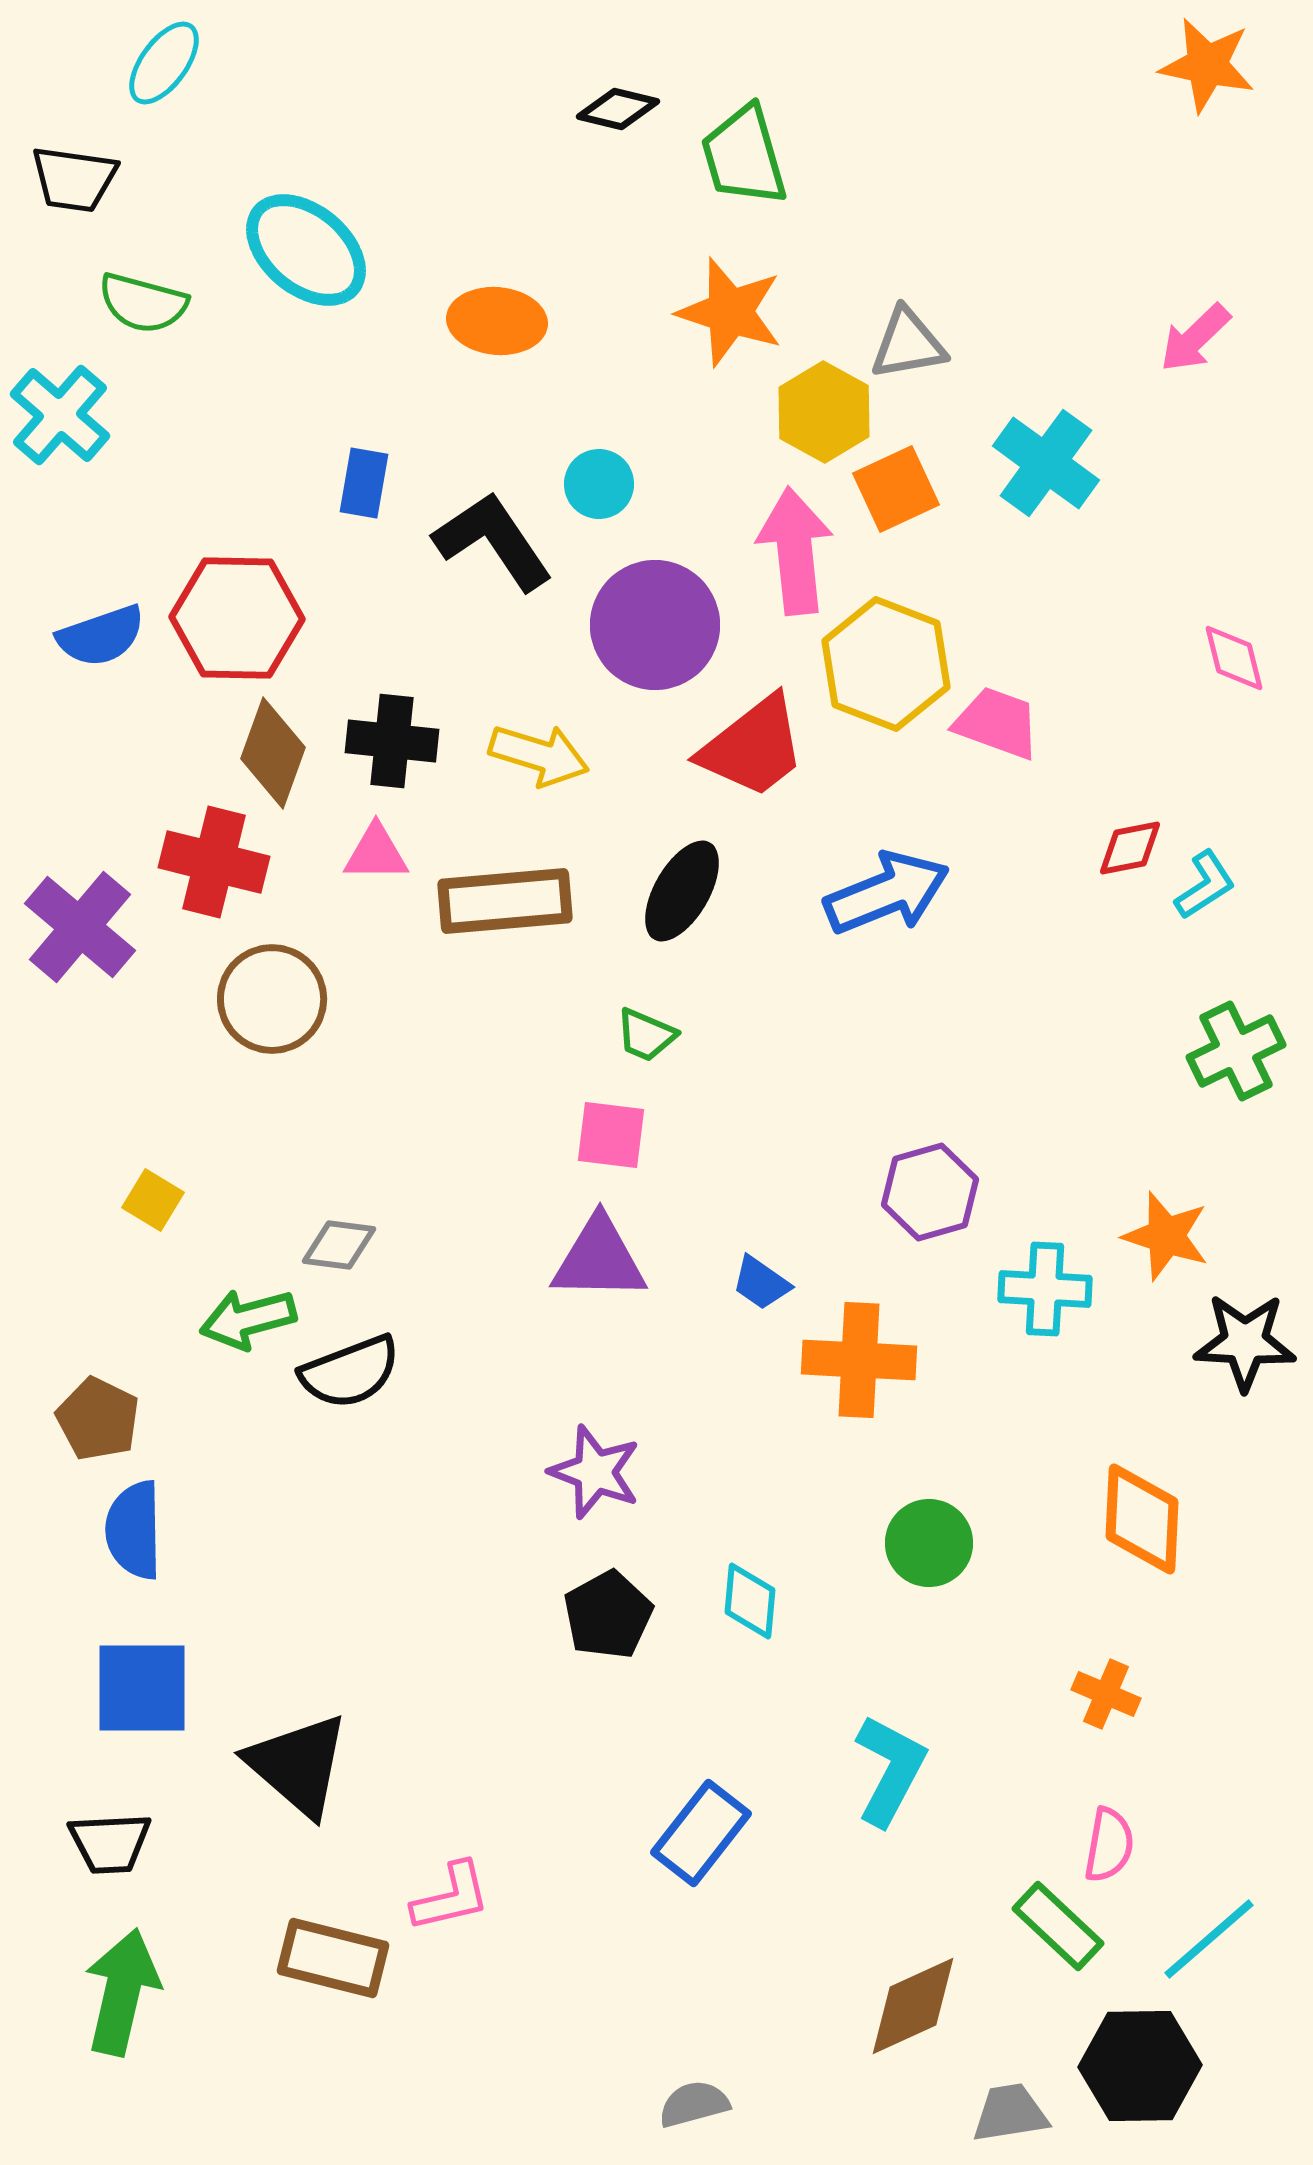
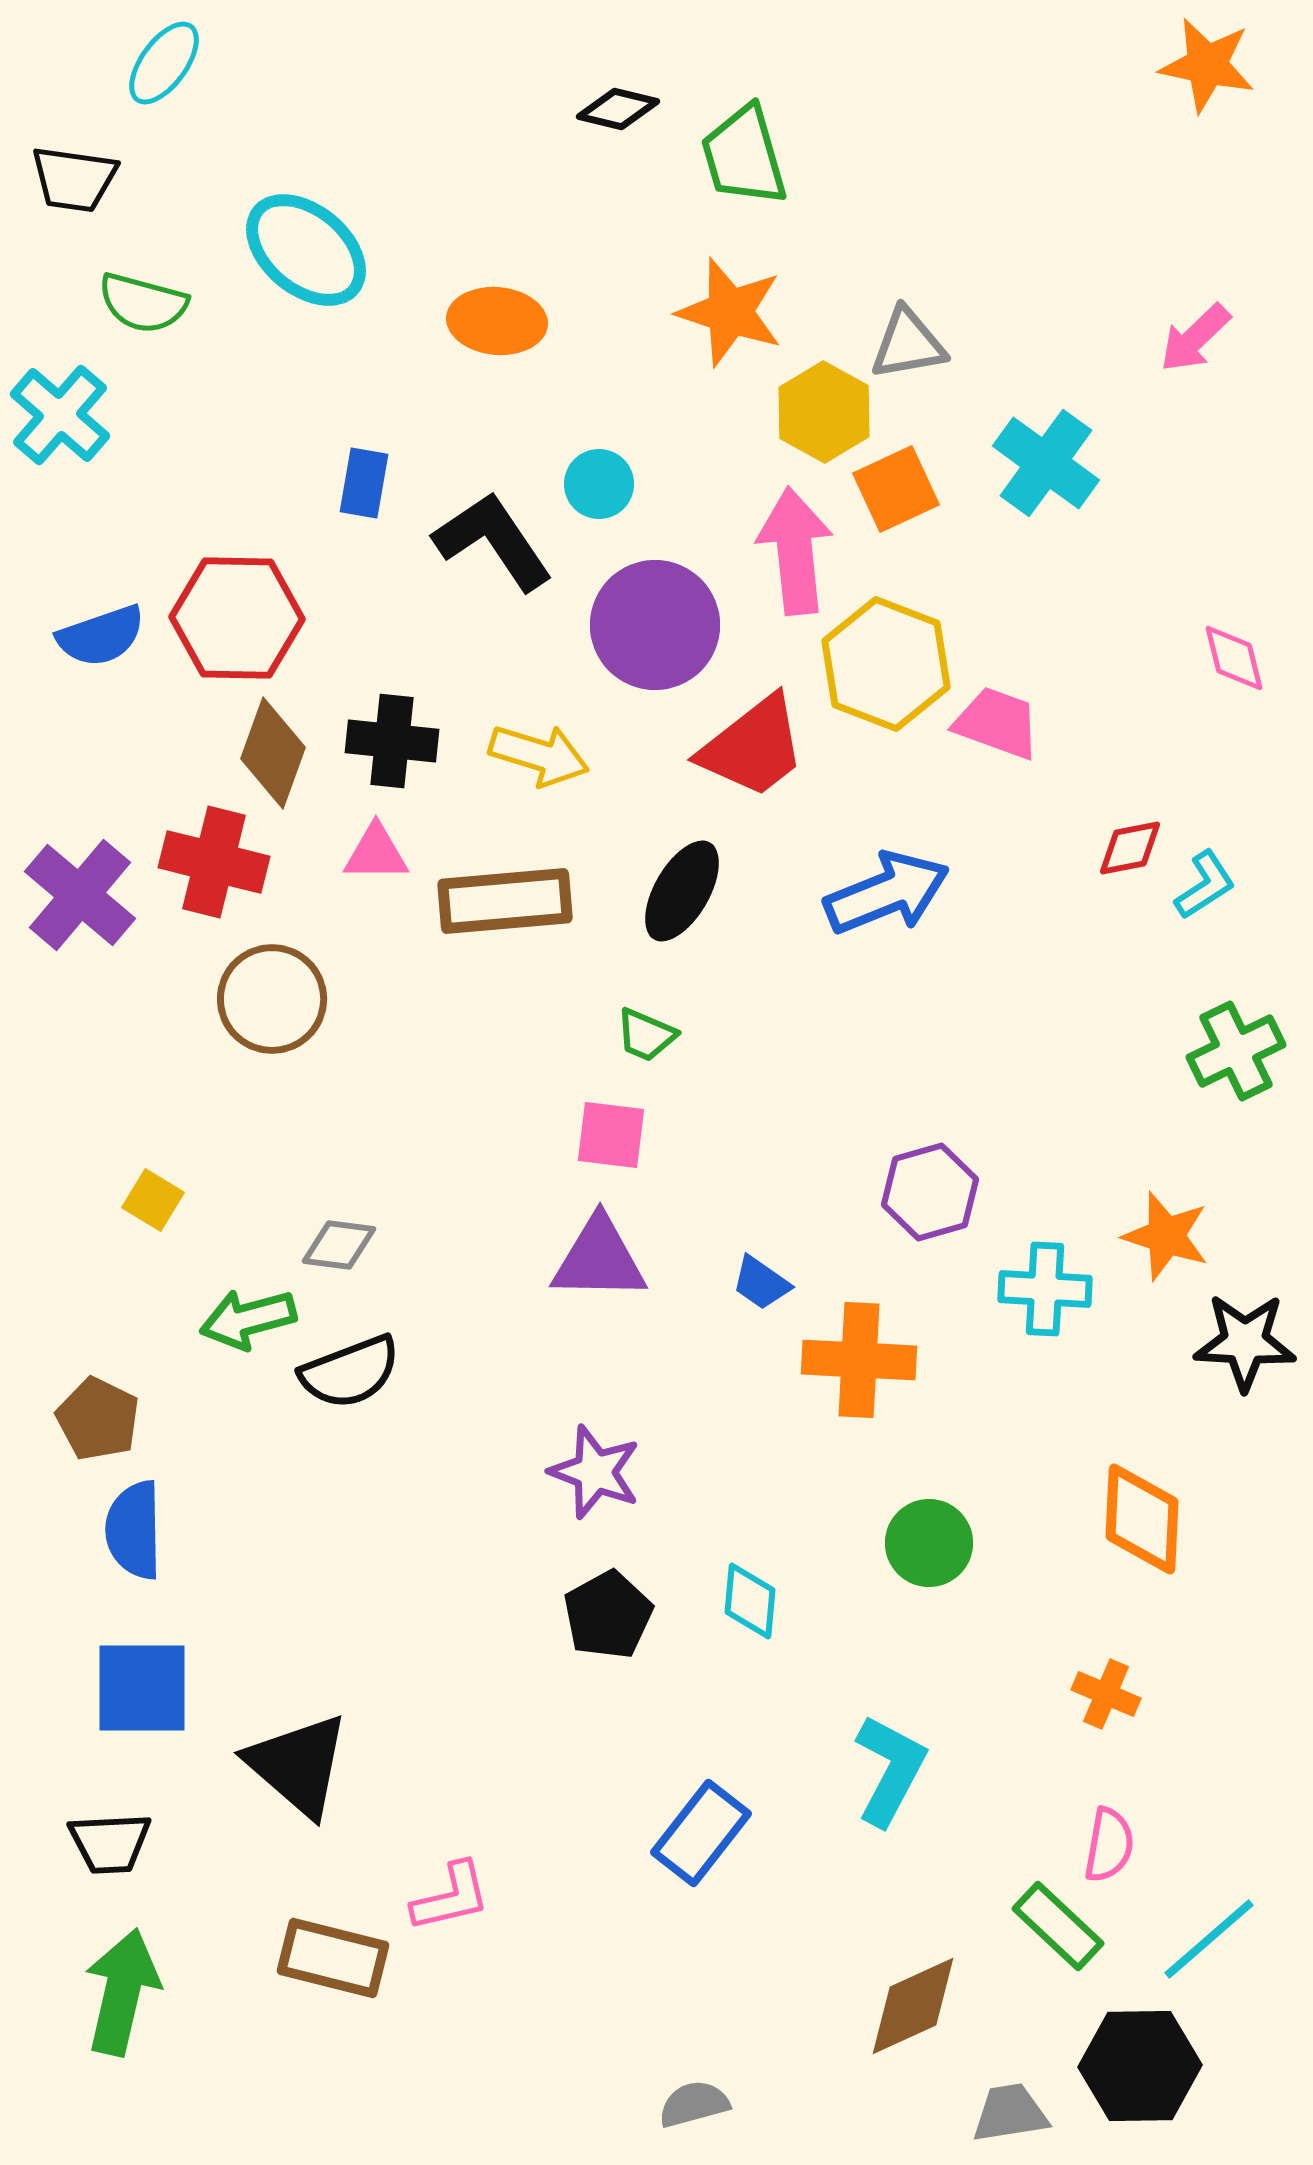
purple cross at (80, 927): moved 32 px up
